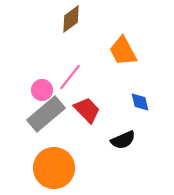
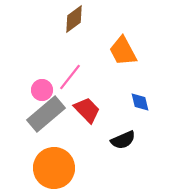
brown diamond: moved 3 px right
